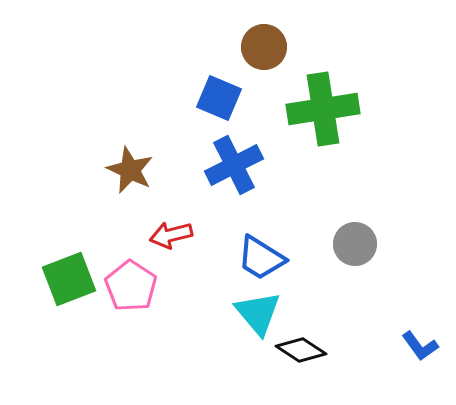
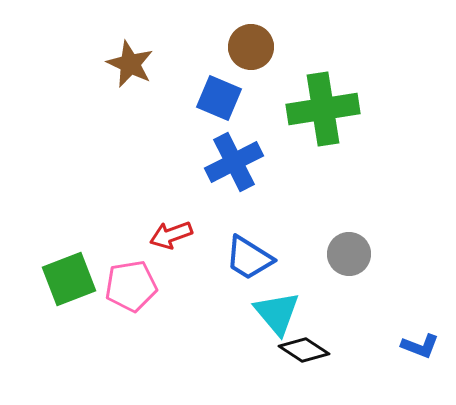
brown circle: moved 13 px left
blue cross: moved 3 px up
brown star: moved 106 px up
red arrow: rotated 6 degrees counterclockwise
gray circle: moved 6 px left, 10 px down
blue trapezoid: moved 12 px left
pink pentagon: rotated 30 degrees clockwise
cyan triangle: moved 19 px right
blue L-shape: rotated 33 degrees counterclockwise
black diamond: moved 3 px right
